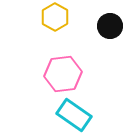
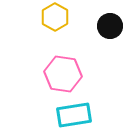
pink hexagon: rotated 15 degrees clockwise
cyan rectangle: rotated 44 degrees counterclockwise
